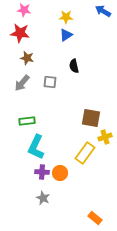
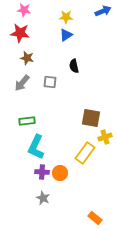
blue arrow: rotated 126 degrees clockwise
